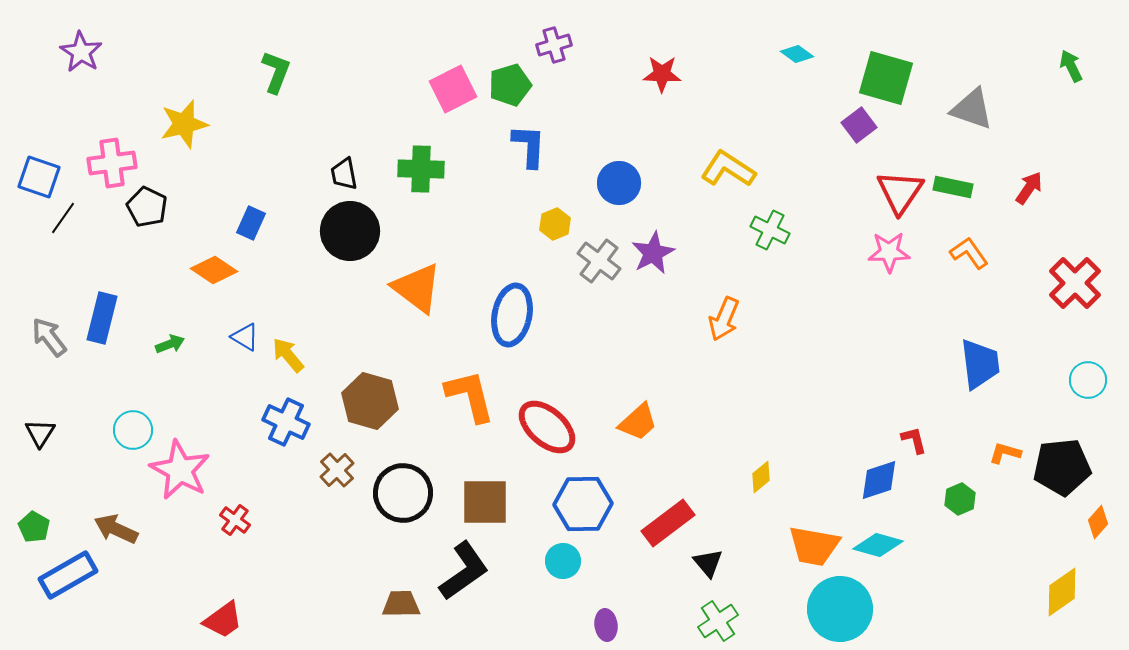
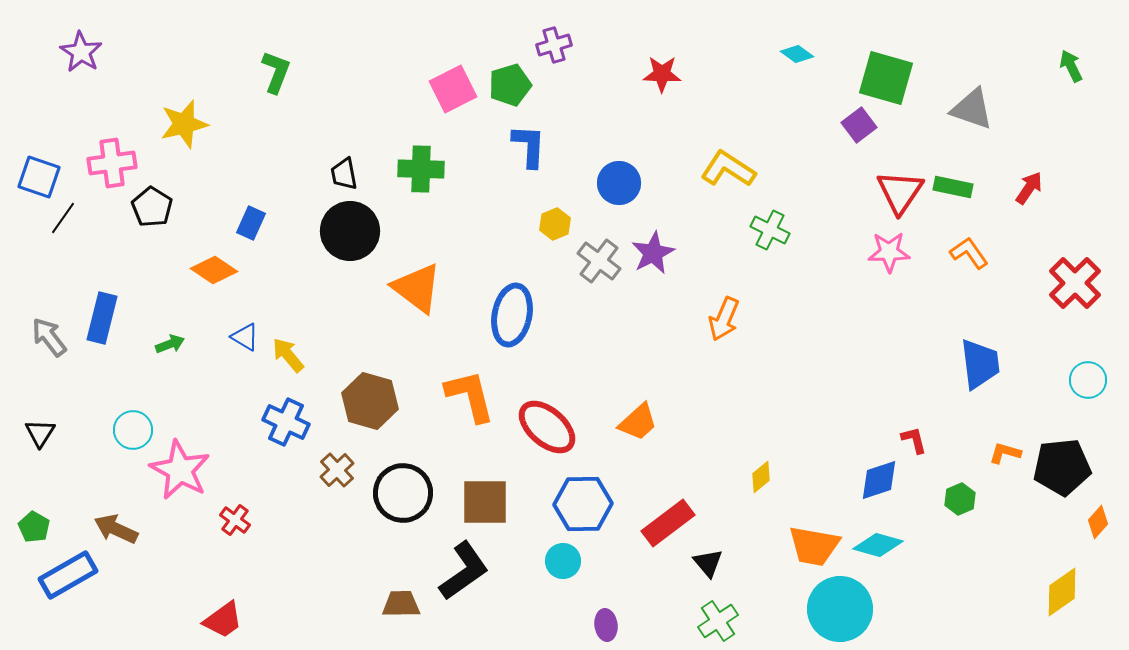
black pentagon at (147, 207): moved 5 px right; rotated 6 degrees clockwise
